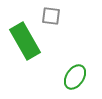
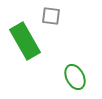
green ellipse: rotated 60 degrees counterclockwise
